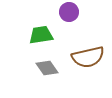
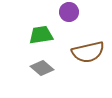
brown semicircle: moved 5 px up
gray diamond: moved 5 px left; rotated 15 degrees counterclockwise
